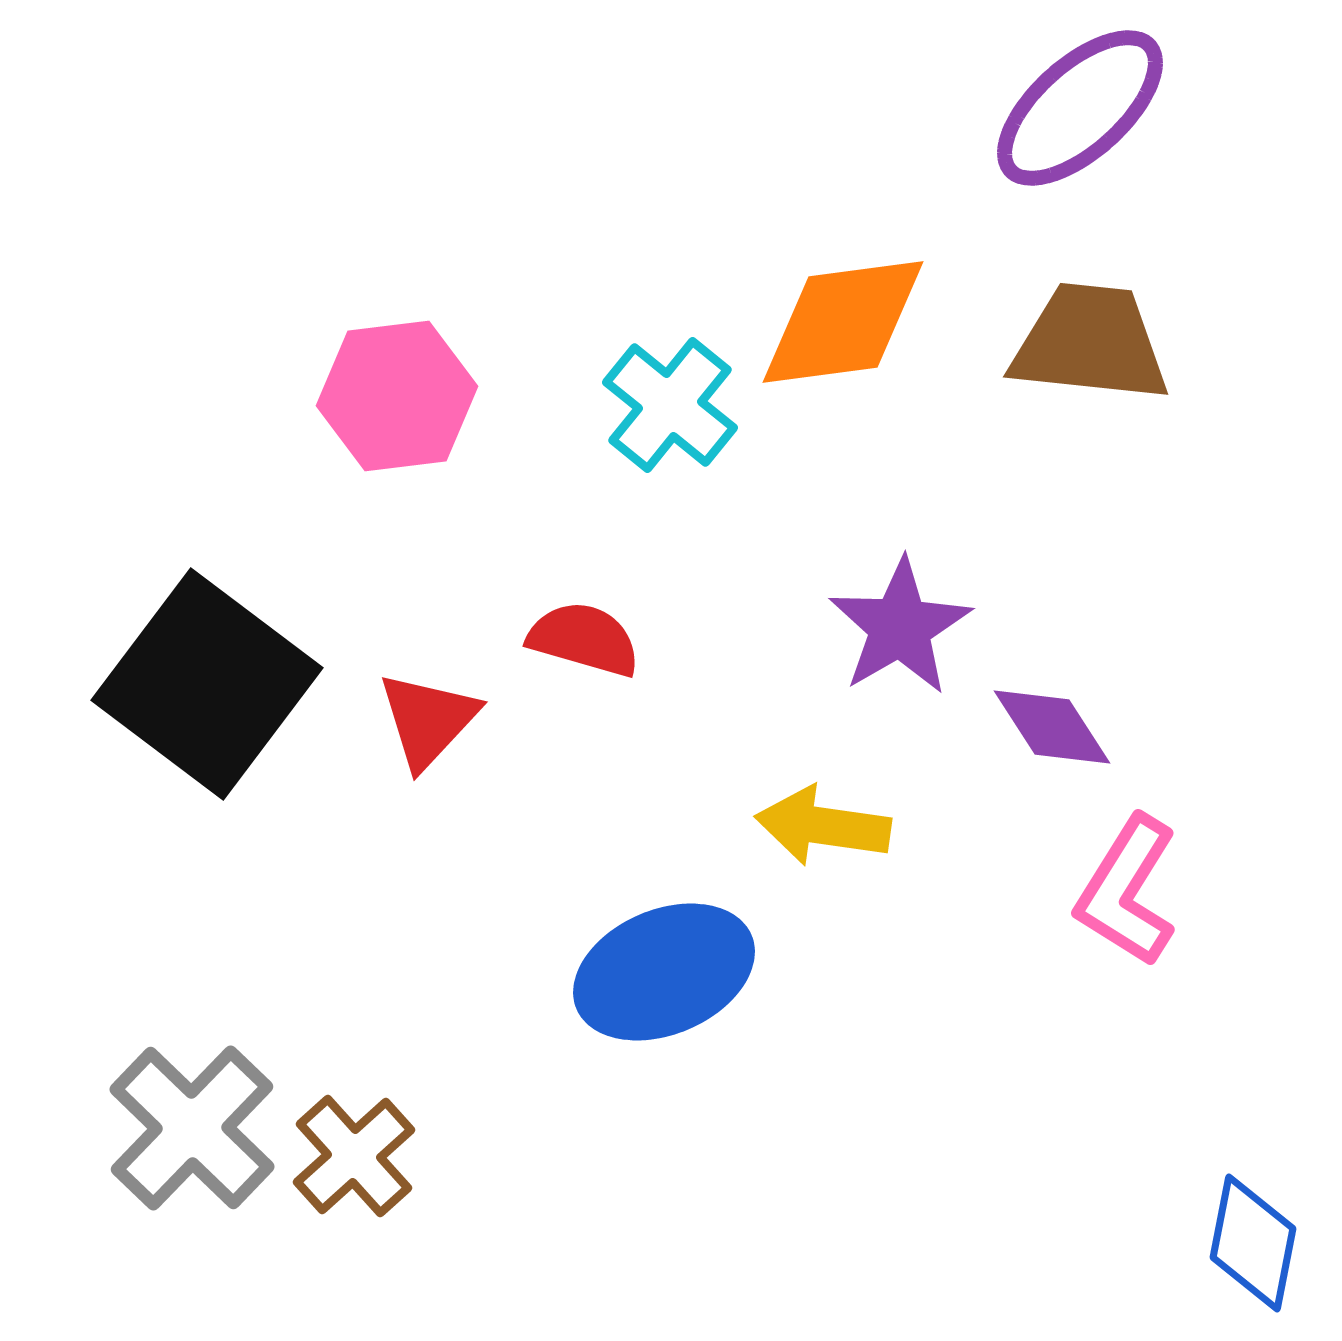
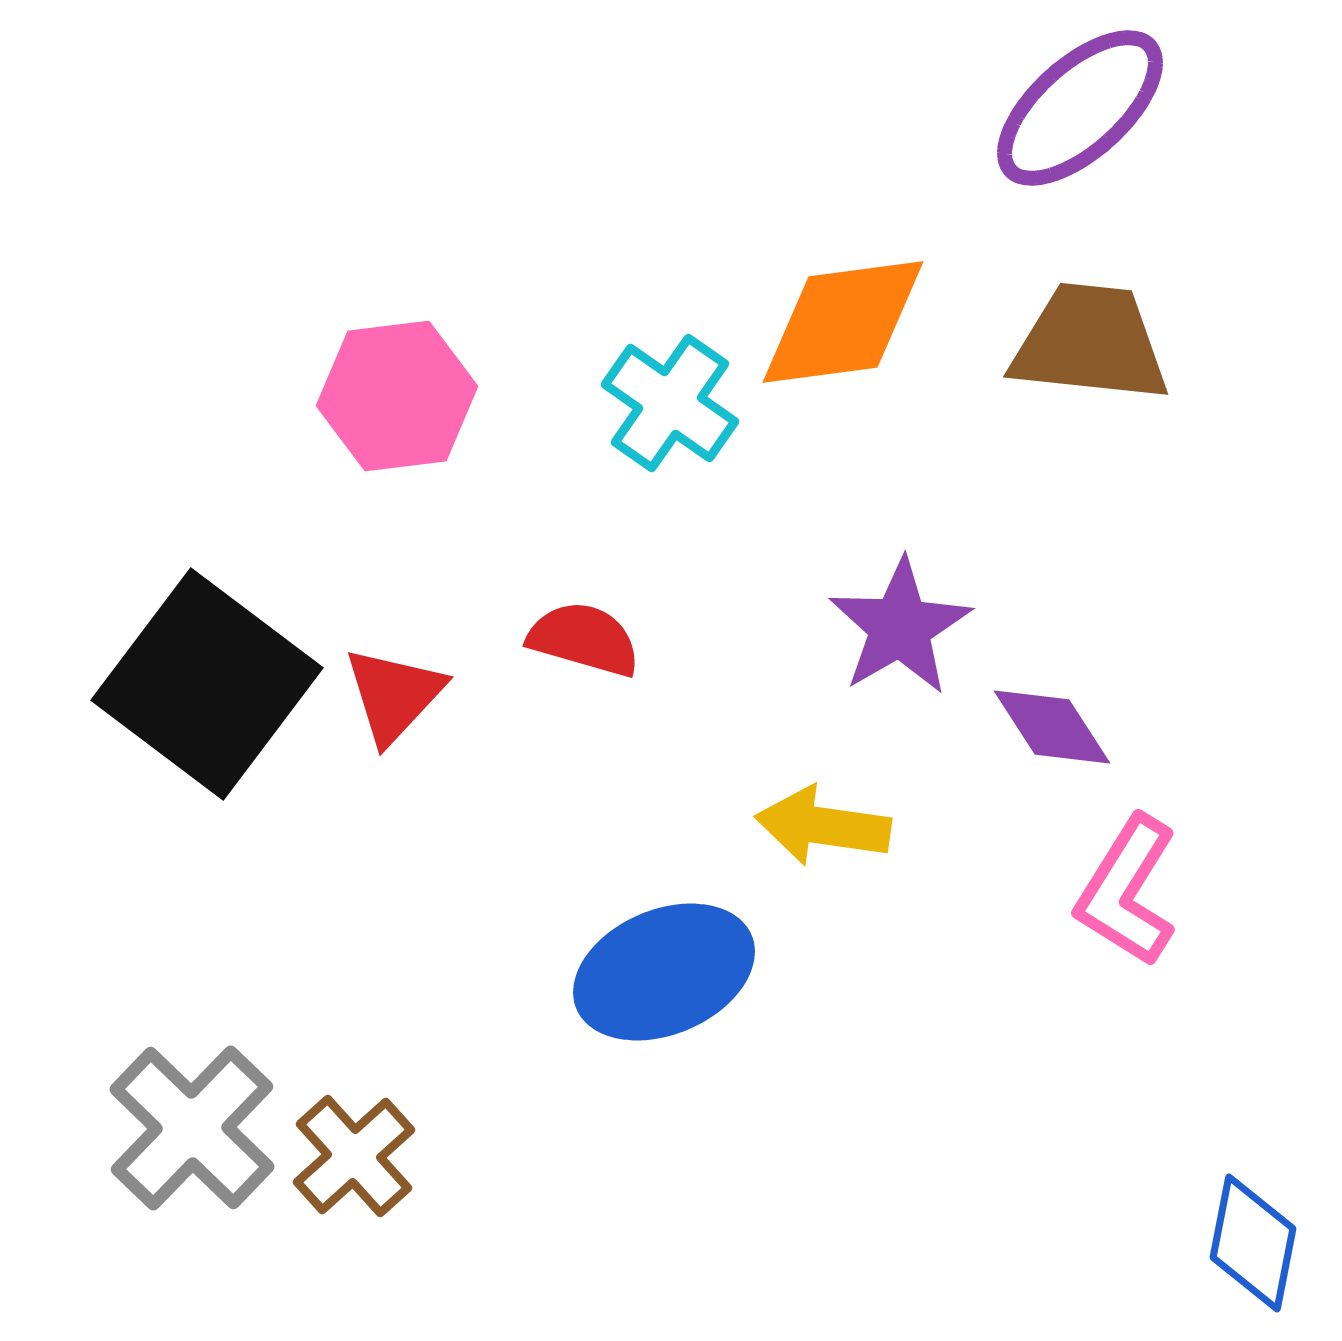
cyan cross: moved 2 px up; rotated 4 degrees counterclockwise
red triangle: moved 34 px left, 25 px up
